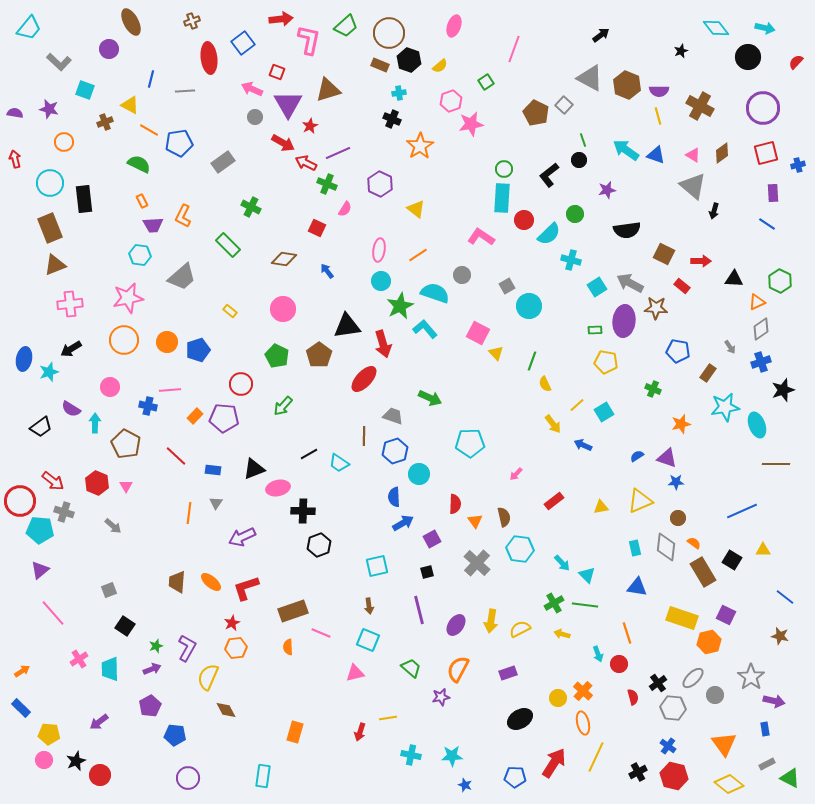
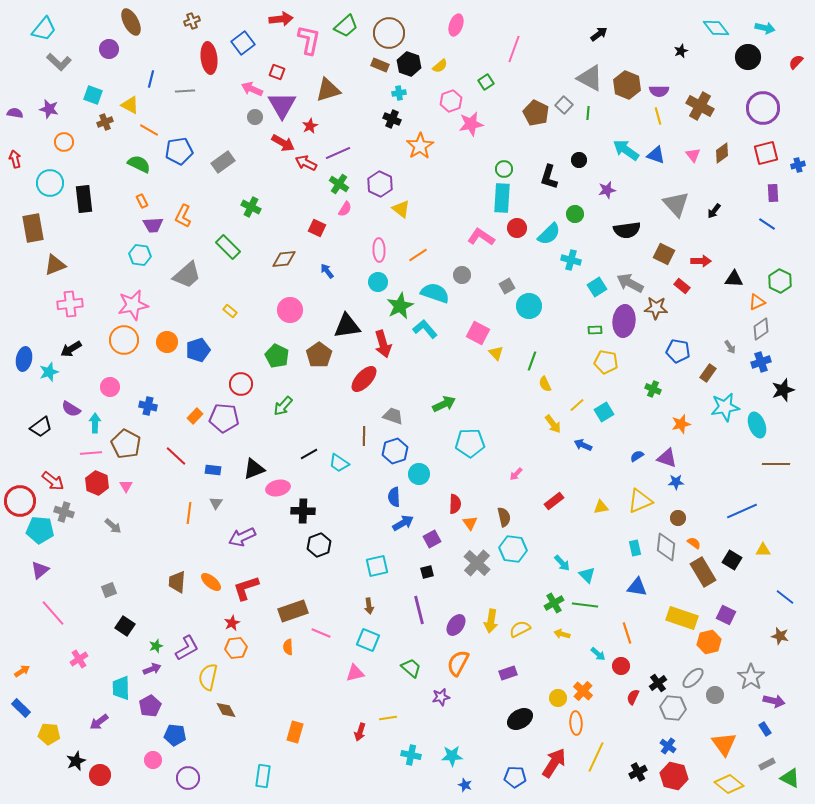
pink ellipse at (454, 26): moved 2 px right, 1 px up
cyan trapezoid at (29, 28): moved 15 px right, 1 px down
black arrow at (601, 35): moved 2 px left, 1 px up
black hexagon at (409, 60): moved 4 px down
cyan square at (85, 90): moved 8 px right, 5 px down
purple triangle at (288, 104): moved 6 px left, 1 px down
green line at (583, 140): moved 5 px right, 27 px up; rotated 24 degrees clockwise
blue pentagon at (179, 143): moved 8 px down
pink triangle at (693, 155): rotated 21 degrees clockwise
black L-shape at (549, 175): moved 2 px down; rotated 35 degrees counterclockwise
green cross at (327, 184): moved 12 px right; rotated 12 degrees clockwise
gray triangle at (693, 186): moved 17 px left, 18 px down; rotated 8 degrees clockwise
yellow triangle at (416, 209): moved 15 px left
black arrow at (714, 211): rotated 21 degrees clockwise
red circle at (524, 220): moved 7 px left, 8 px down
brown rectangle at (50, 228): moved 17 px left; rotated 12 degrees clockwise
green rectangle at (228, 245): moved 2 px down
pink ellipse at (379, 250): rotated 10 degrees counterclockwise
brown diamond at (284, 259): rotated 15 degrees counterclockwise
gray trapezoid at (182, 277): moved 5 px right, 2 px up
cyan circle at (381, 281): moved 3 px left, 1 px down
pink star at (128, 298): moved 5 px right, 7 px down
pink circle at (283, 309): moved 7 px right, 1 px down
pink line at (170, 390): moved 79 px left, 63 px down
green arrow at (430, 398): moved 14 px right, 6 px down; rotated 50 degrees counterclockwise
orange triangle at (475, 521): moved 5 px left, 2 px down
cyan hexagon at (520, 549): moved 7 px left
purple L-shape at (187, 648): rotated 32 degrees clockwise
cyan arrow at (598, 654): rotated 28 degrees counterclockwise
red circle at (619, 664): moved 2 px right, 2 px down
cyan trapezoid at (110, 669): moved 11 px right, 19 px down
orange semicircle at (458, 669): moved 6 px up
yellow semicircle at (208, 677): rotated 12 degrees counterclockwise
red semicircle at (633, 697): rotated 140 degrees counterclockwise
orange ellipse at (583, 723): moved 7 px left; rotated 10 degrees clockwise
blue rectangle at (765, 729): rotated 24 degrees counterclockwise
pink circle at (44, 760): moved 109 px right
